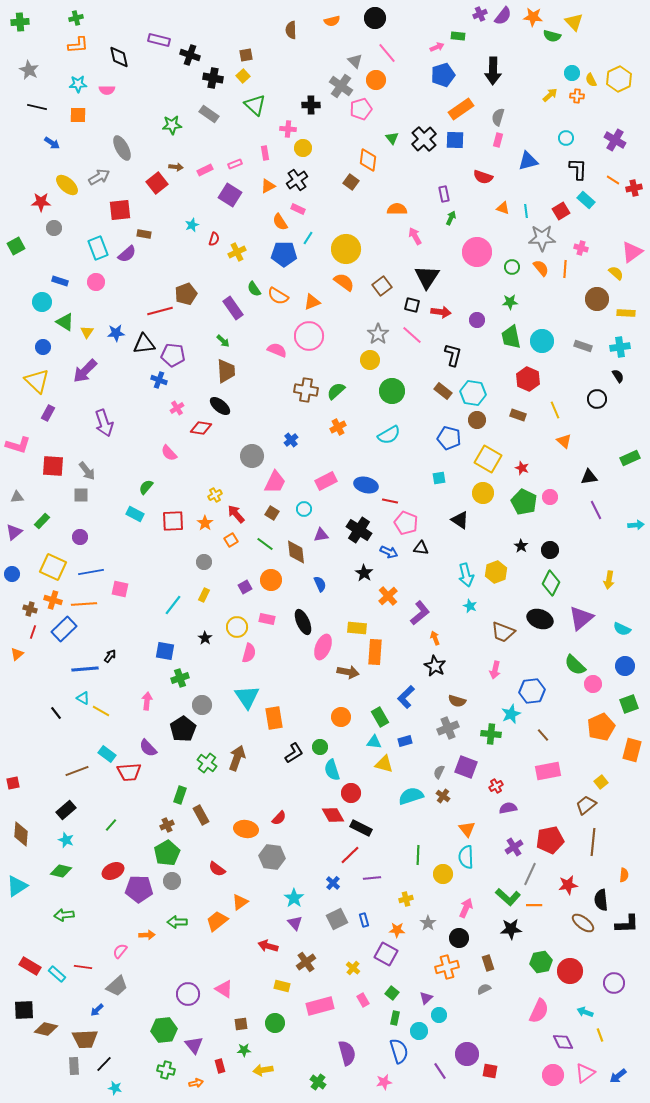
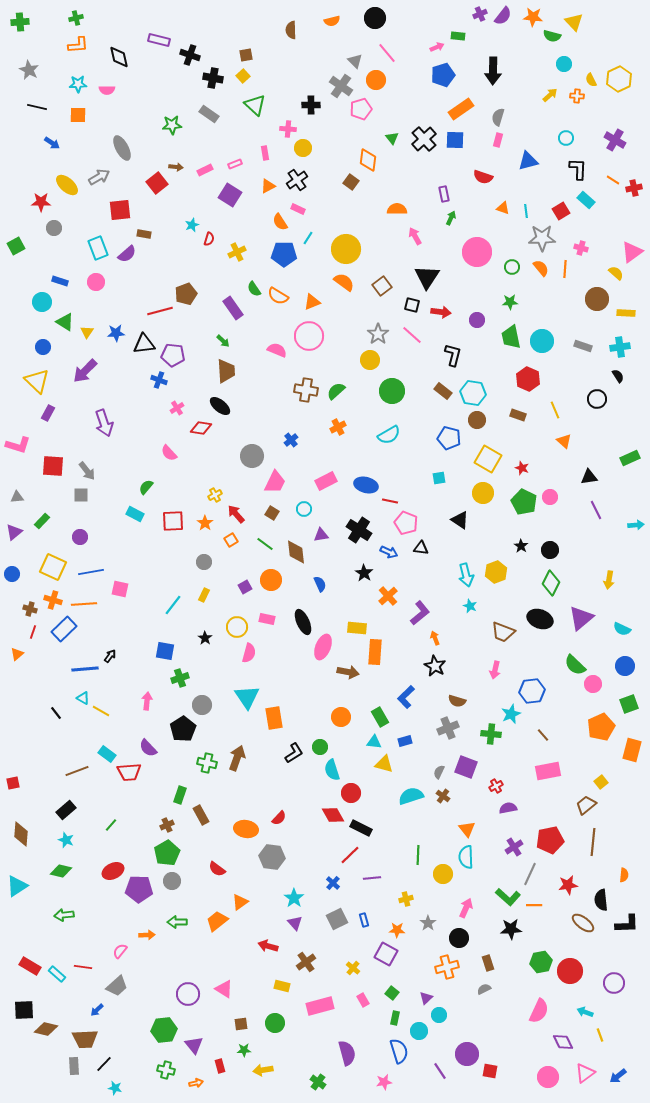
cyan circle at (572, 73): moved 8 px left, 9 px up
red semicircle at (214, 239): moved 5 px left
green cross at (207, 763): rotated 24 degrees counterclockwise
pink circle at (553, 1075): moved 5 px left, 2 px down
